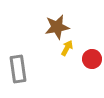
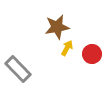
red circle: moved 5 px up
gray rectangle: rotated 36 degrees counterclockwise
